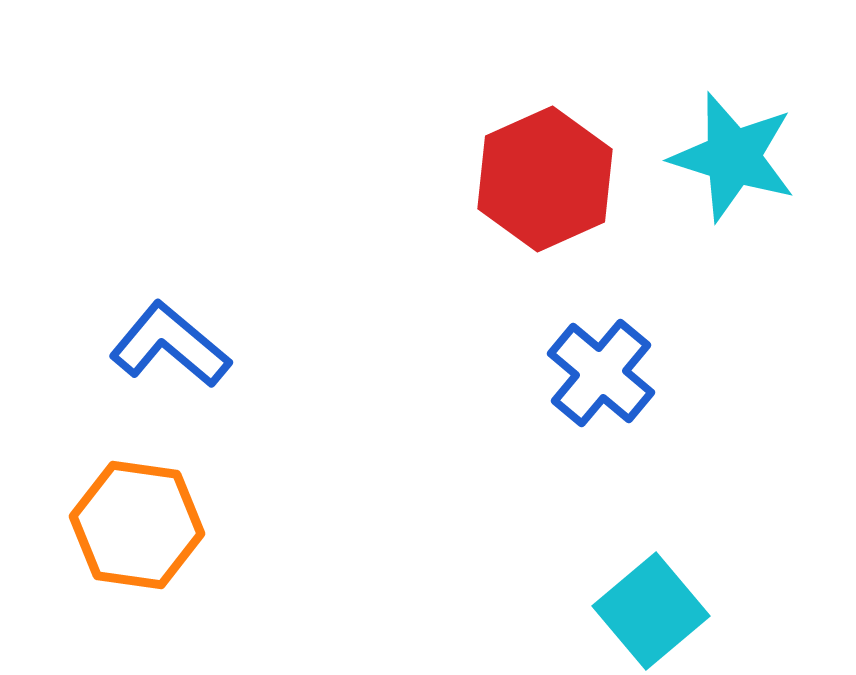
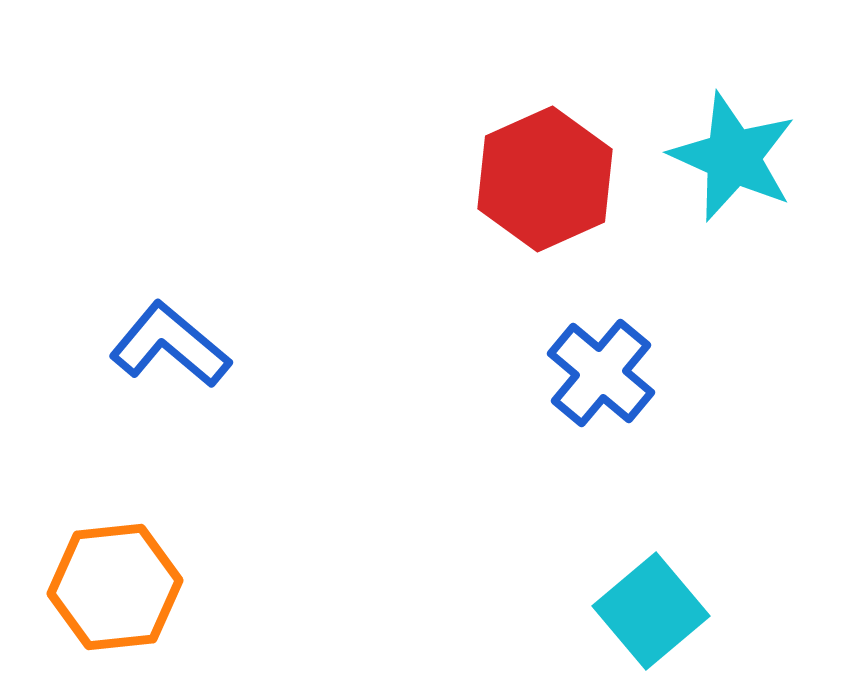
cyan star: rotated 7 degrees clockwise
orange hexagon: moved 22 px left, 62 px down; rotated 14 degrees counterclockwise
